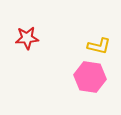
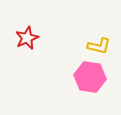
red star: rotated 20 degrees counterclockwise
